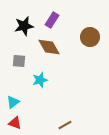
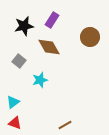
gray square: rotated 32 degrees clockwise
